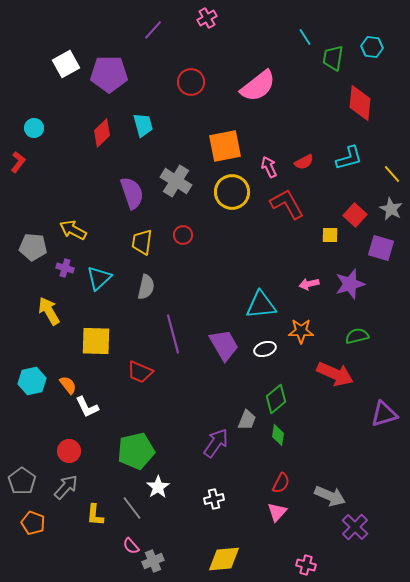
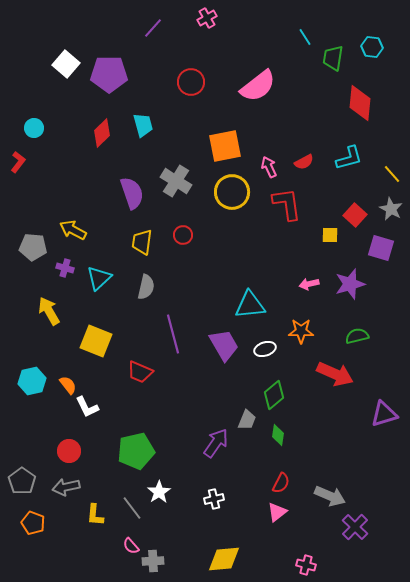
purple line at (153, 30): moved 2 px up
white square at (66, 64): rotated 20 degrees counterclockwise
red L-shape at (287, 204): rotated 21 degrees clockwise
cyan triangle at (261, 305): moved 11 px left
yellow square at (96, 341): rotated 20 degrees clockwise
green diamond at (276, 399): moved 2 px left, 4 px up
gray arrow at (66, 487): rotated 144 degrees counterclockwise
white star at (158, 487): moved 1 px right, 5 px down
pink triangle at (277, 512): rotated 10 degrees clockwise
gray cross at (153, 561): rotated 20 degrees clockwise
